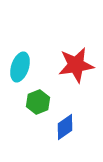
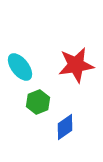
cyan ellipse: rotated 56 degrees counterclockwise
